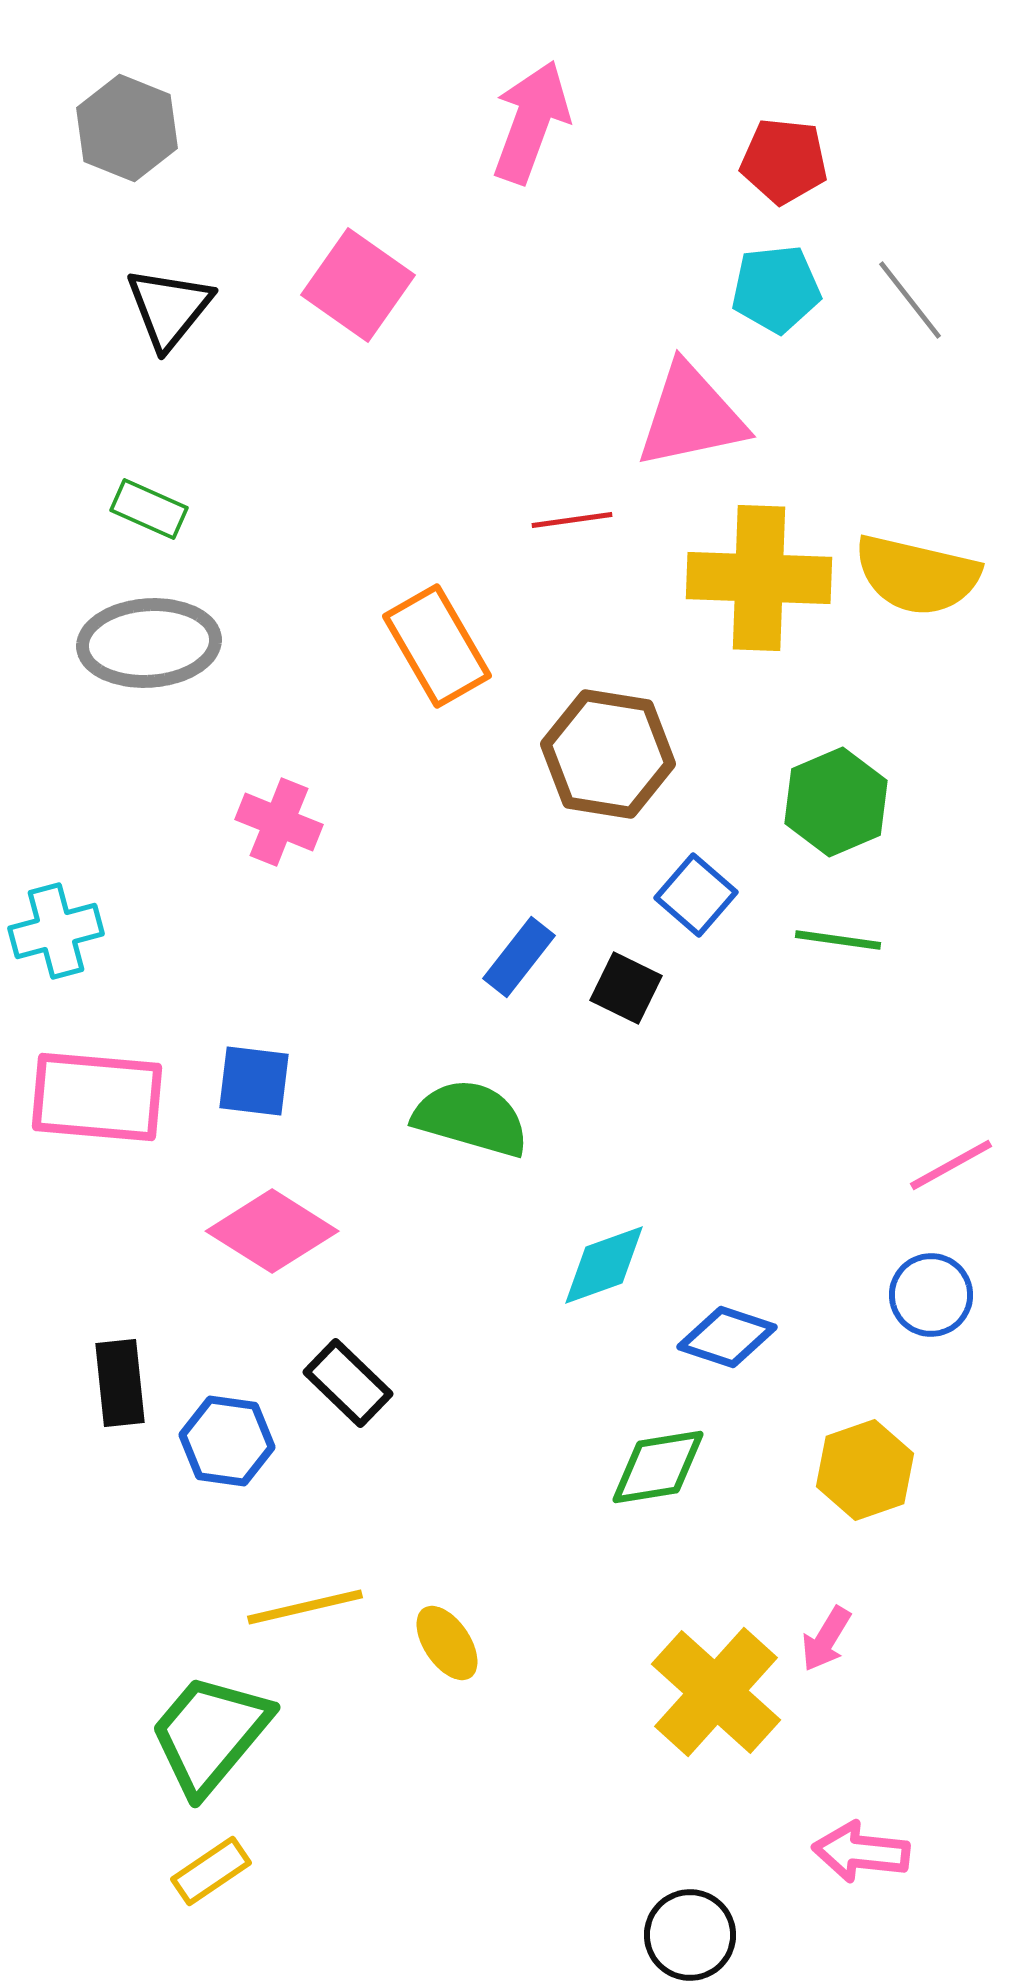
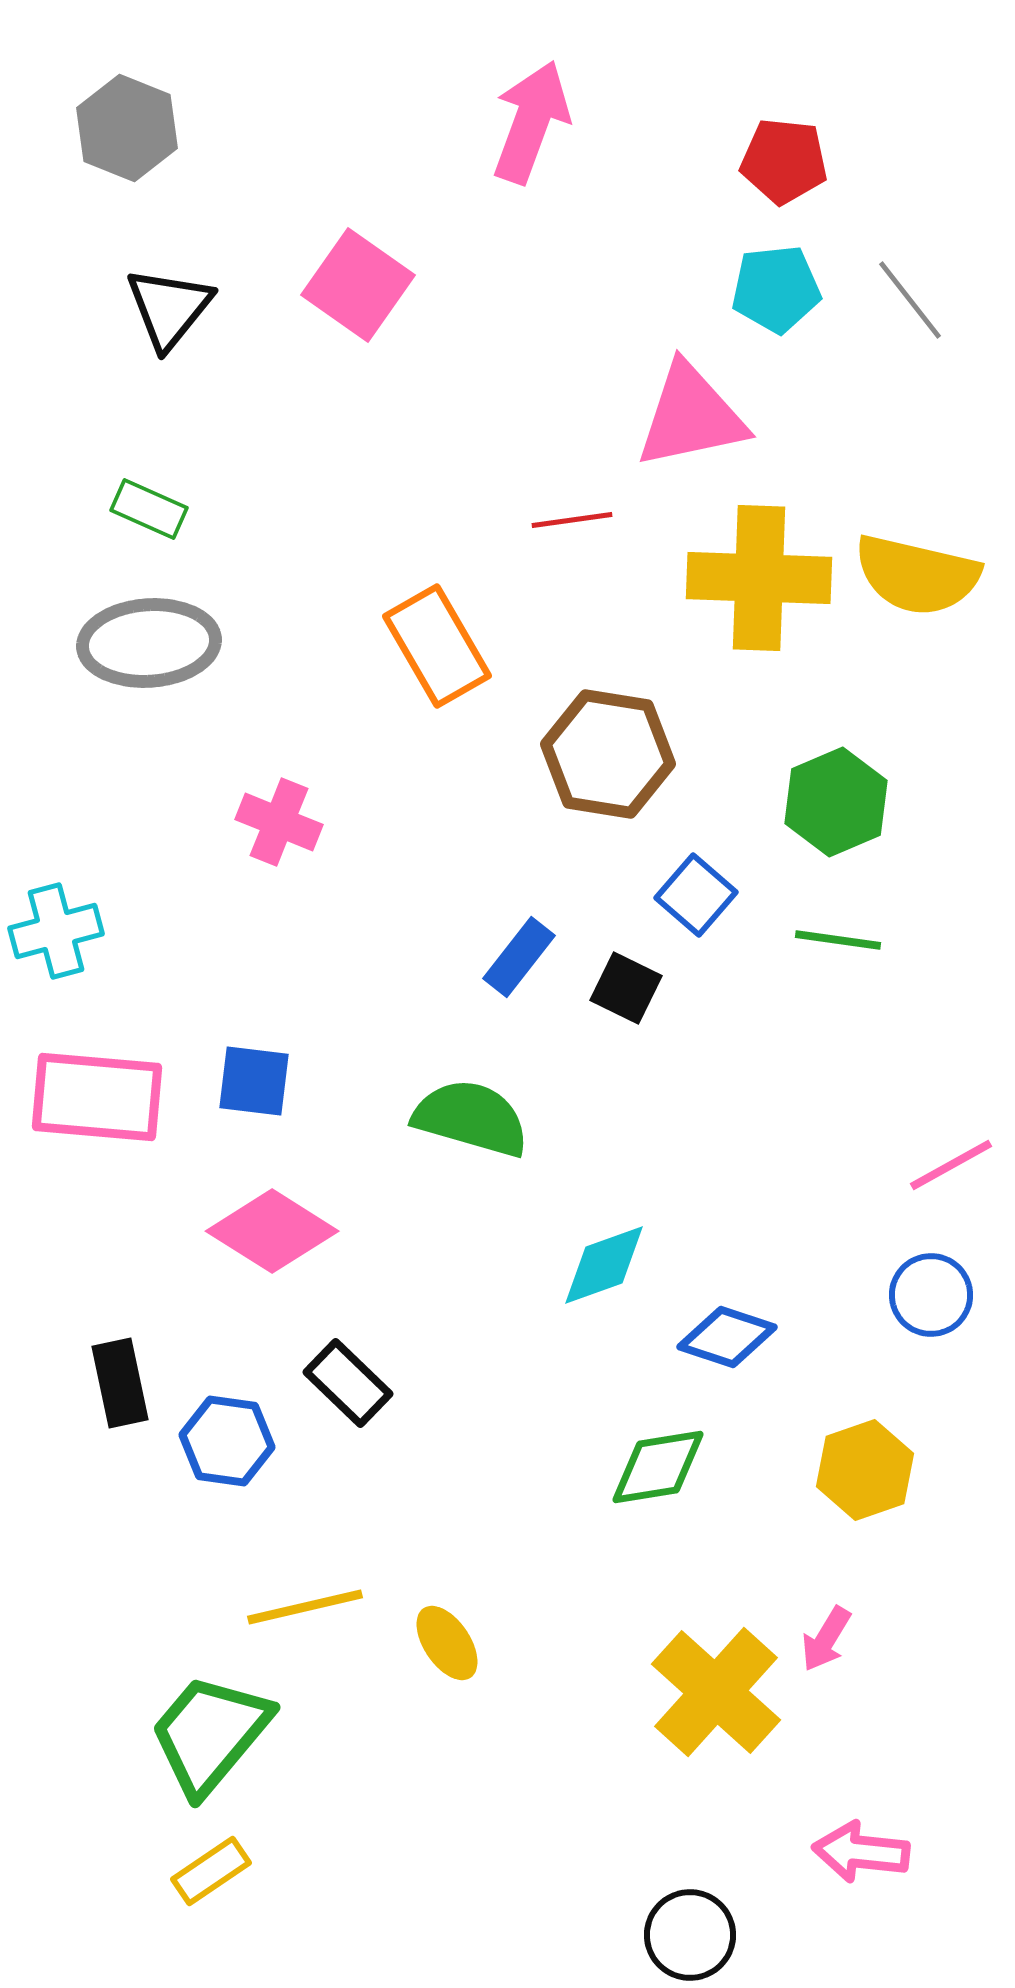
black rectangle at (120, 1383): rotated 6 degrees counterclockwise
